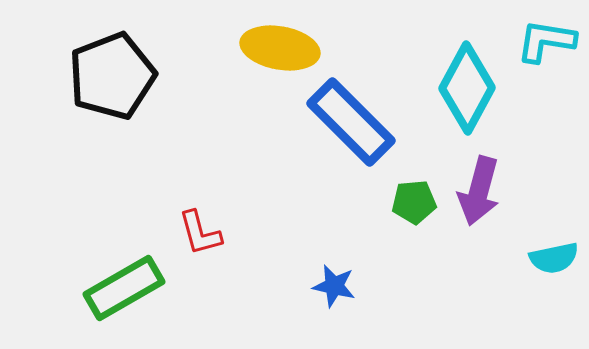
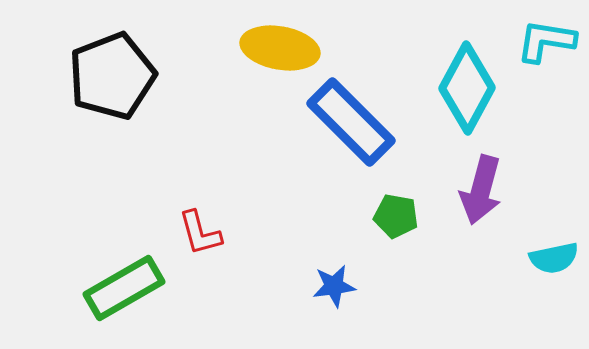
purple arrow: moved 2 px right, 1 px up
green pentagon: moved 18 px left, 14 px down; rotated 15 degrees clockwise
blue star: rotated 21 degrees counterclockwise
